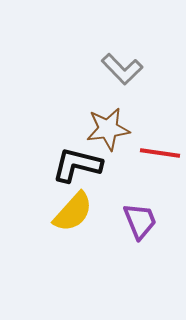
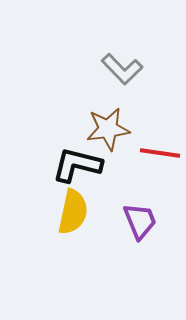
yellow semicircle: rotated 30 degrees counterclockwise
